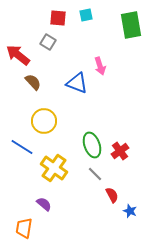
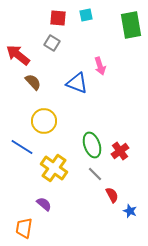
gray square: moved 4 px right, 1 px down
